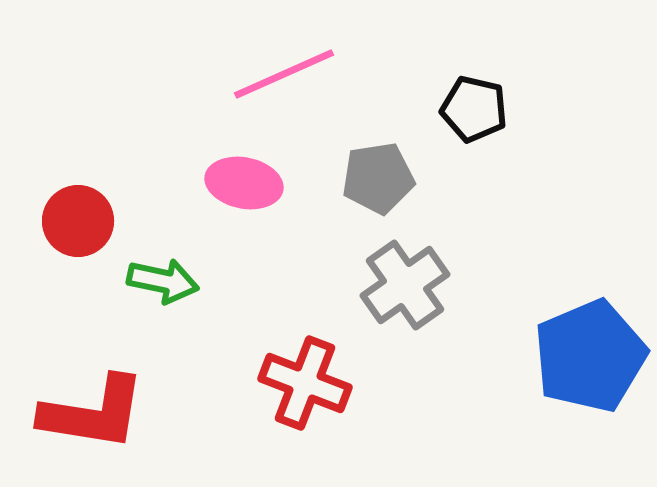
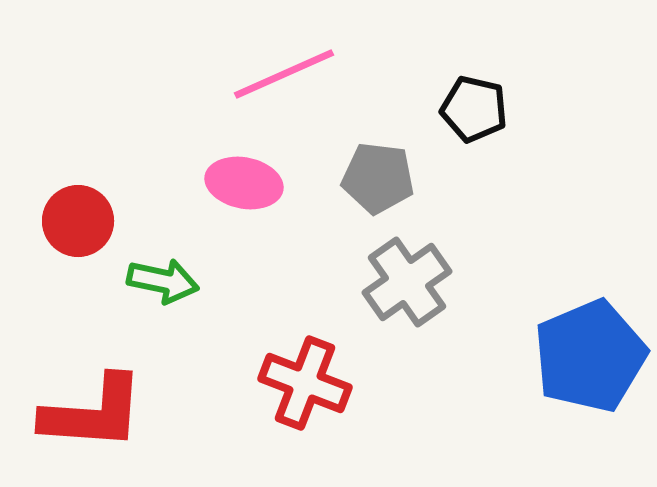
gray pentagon: rotated 16 degrees clockwise
gray cross: moved 2 px right, 3 px up
red L-shape: rotated 5 degrees counterclockwise
